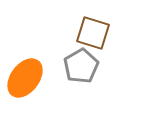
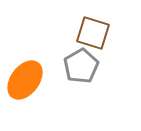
orange ellipse: moved 2 px down
